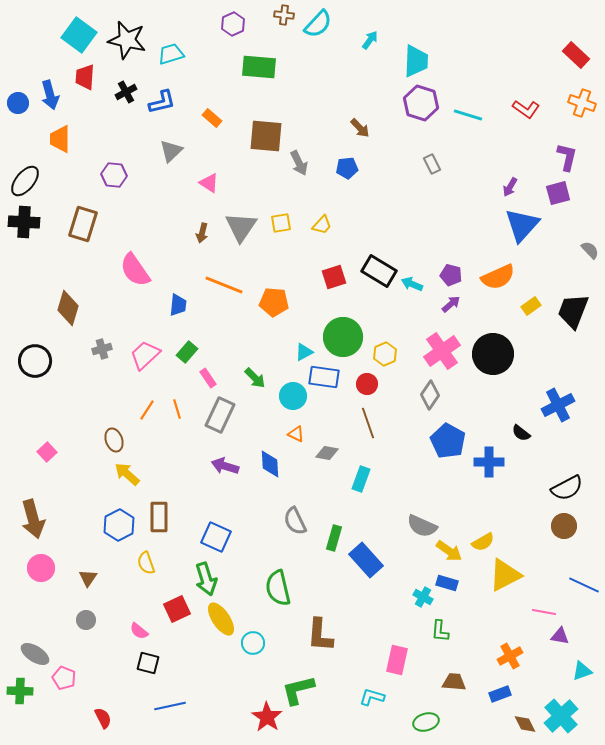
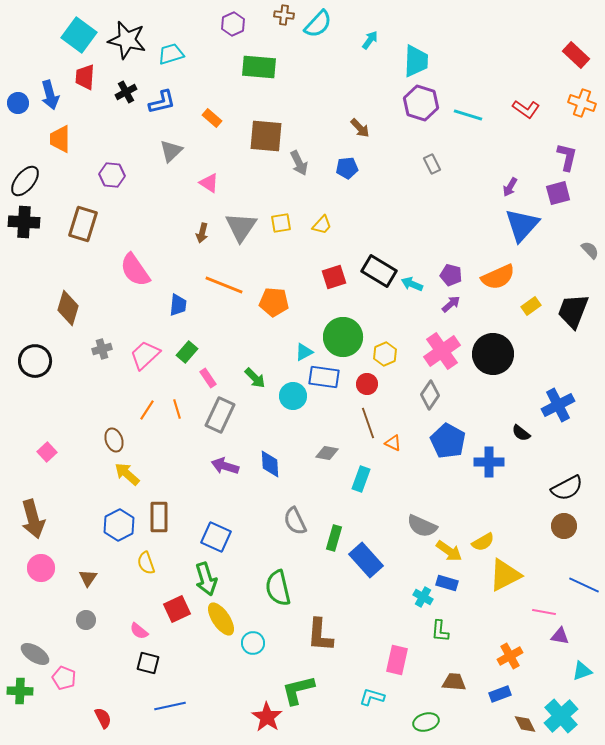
purple hexagon at (114, 175): moved 2 px left
orange triangle at (296, 434): moved 97 px right, 9 px down
